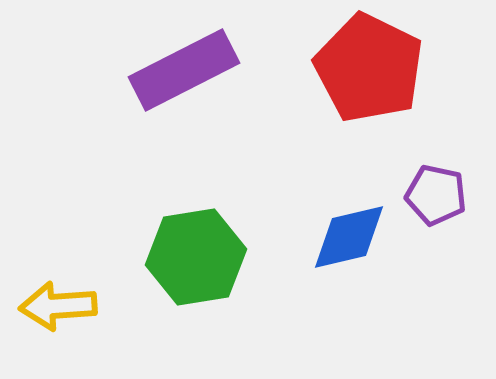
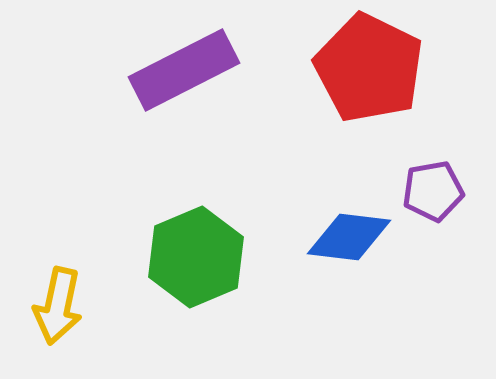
purple pentagon: moved 3 px left, 4 px up; rotated 22 degrees counterclockwise
blue diamond: rotated 20 degrees clockwise
green hexagon: rotated 14 degrees counterclockwise
yellow arrow: rotated 74 degrees counterclockwise
